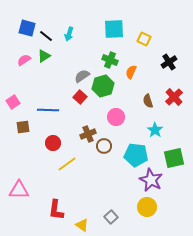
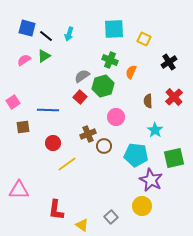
brown semicircle: rotated 16 degrees clockwise
yellow circle: moved 5 px left, 1 px up
